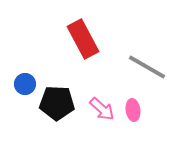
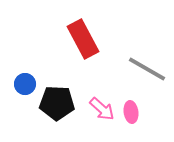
gray line: moved 2 px down
pink ellipse: moved 2 px left, 2 px down
